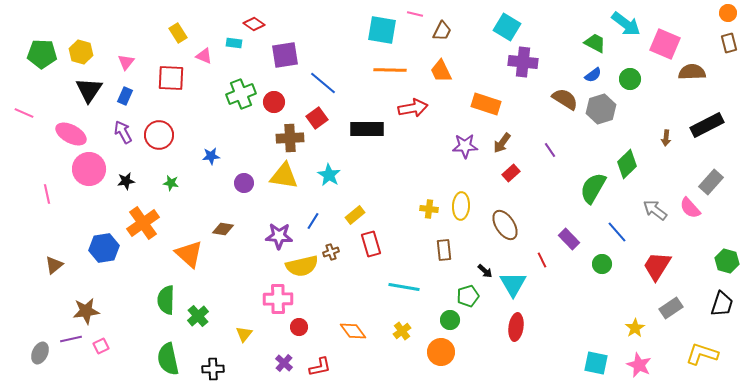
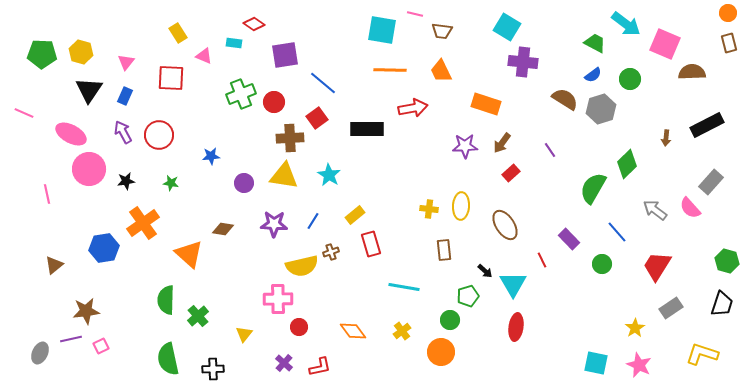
brown trapezoid at (442, 31): rotated 70 degrees clockwise
purple star at (279, 236): moved 5 px left, 12 px up
